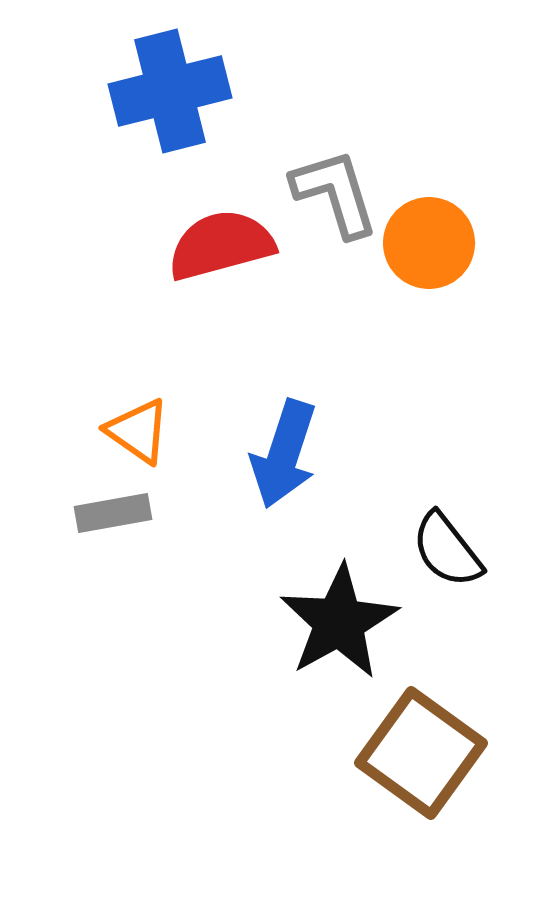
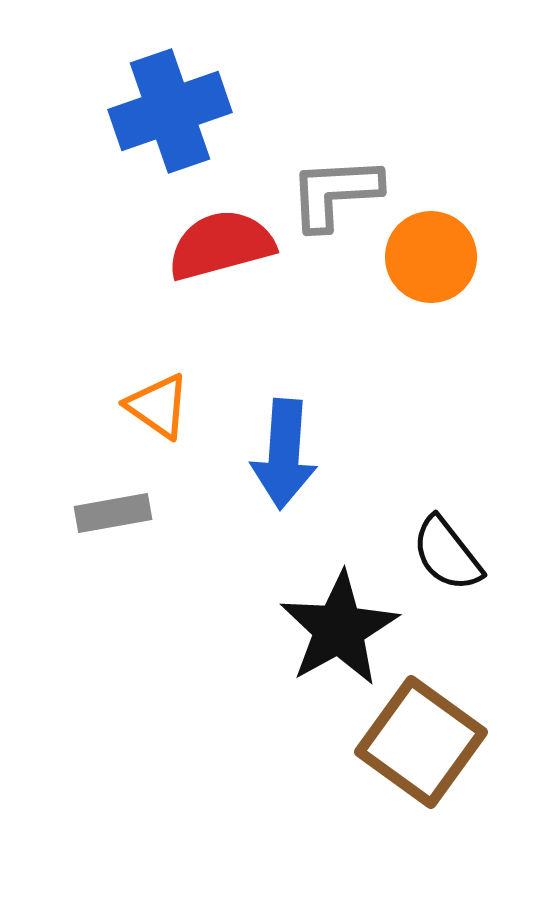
blue cross: moved 20 px down; rotated 5 degrees counterclockwise
gray L-shape: rotated 76 degrees counterclockwise
orange circle: moved 2 px right, 14 px down
orange triangle: moved 20 px right, 25 px up
blue arrow: rotated 14 degrees counterclockwise
black semicircle: moved 4 px down
black star: moved 7 px down
brown square: moved 11 px up
